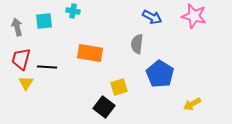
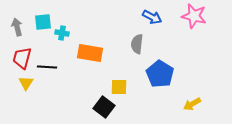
cyan cross: moved 11 px left, 22 px down
cyan square: moved 1 px left, 1 px down
red trapezoid: moved 1 px right, 1 px up
yellow square: rotated 18 degrees clockwise
